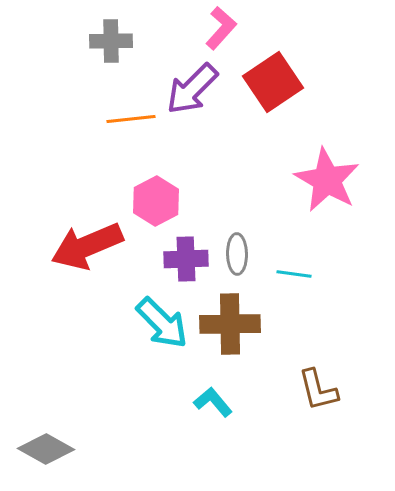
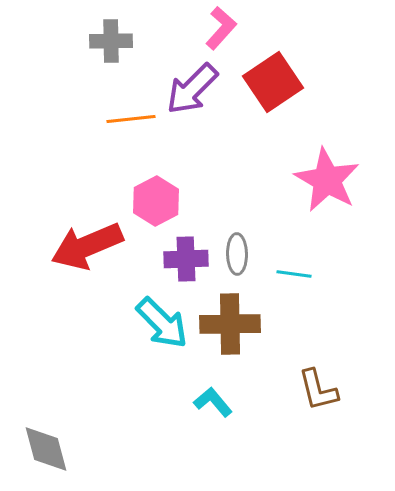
gray diamond: rotated 46 degrees clockwise
